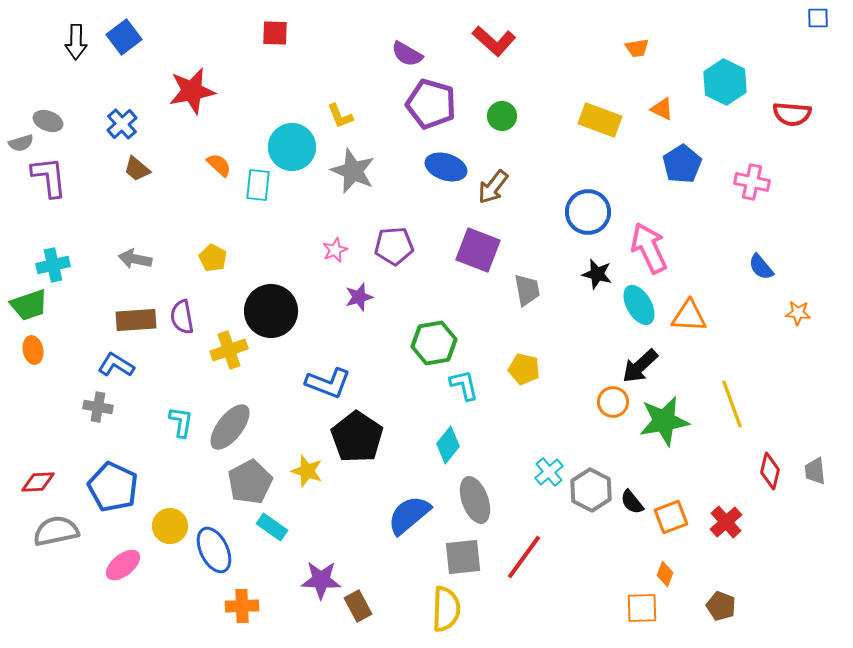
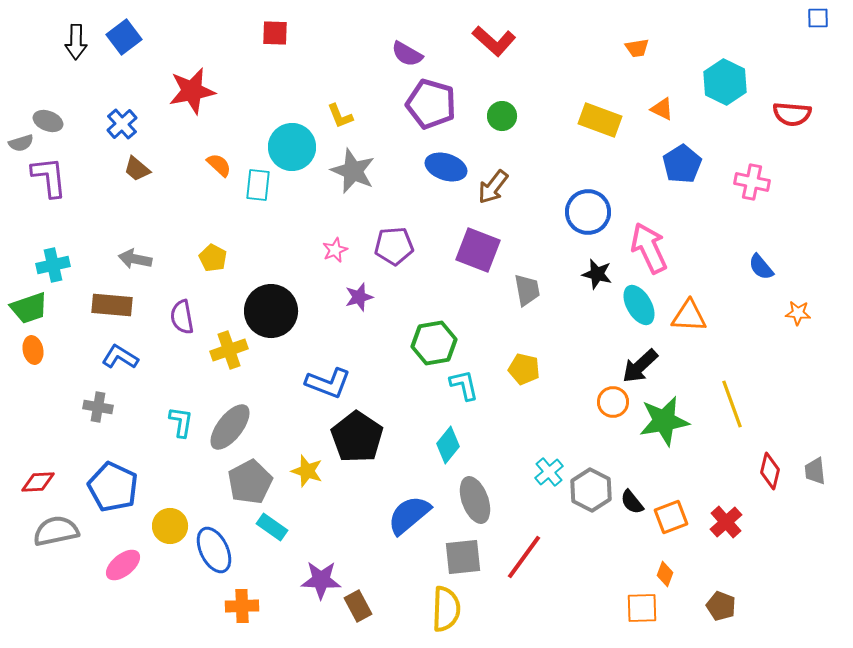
green trapezoid at (29, 305): moved 3 px down
brown rectangle at (136, 320): moved 24 px left, 15 px up; rotated 9 degrees clockwise
blue L-shape at (116, 365): moved 4 px right, 8 px up
